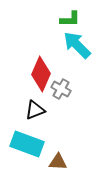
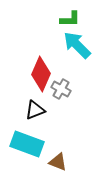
brown triangle: rotated 18 degrees clockwise
